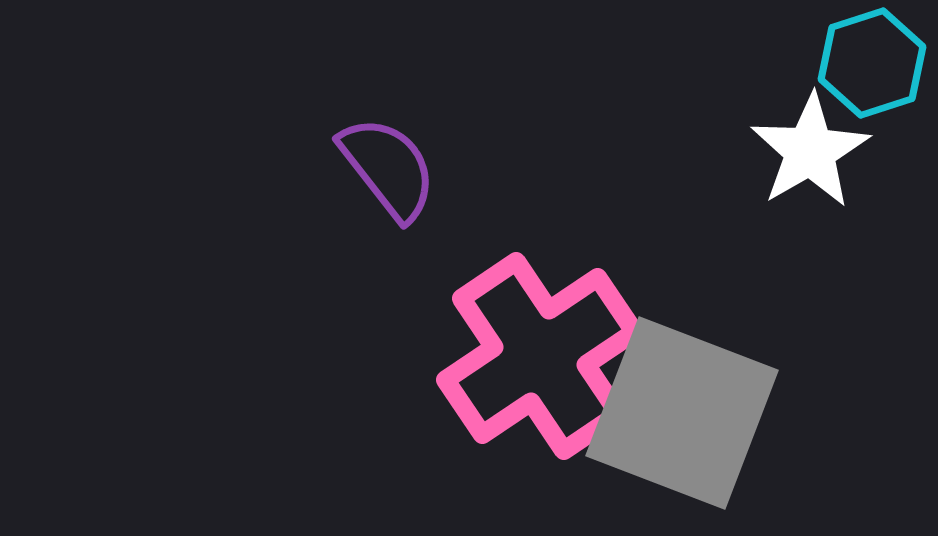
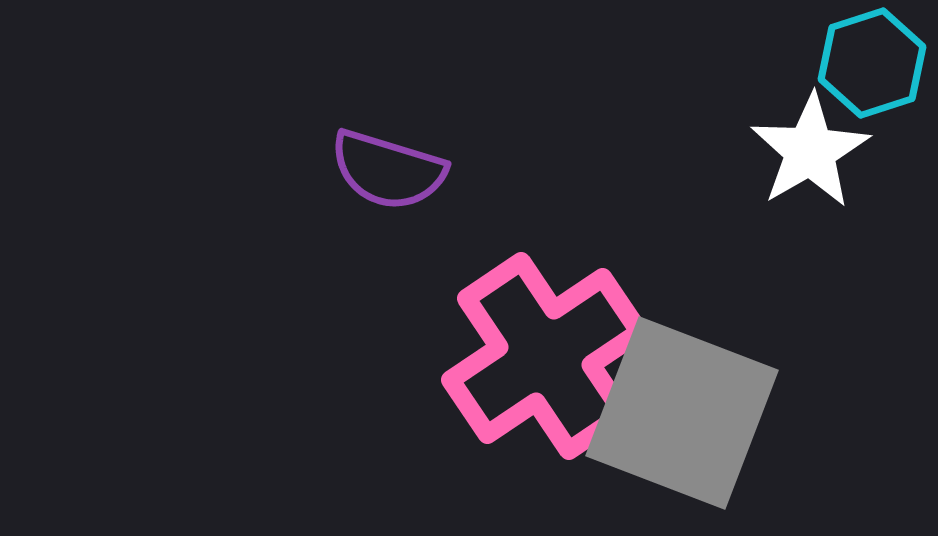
purple semicircle: moved 2 px down; rotated 145 degrees clockwise
pink cross: moved 5 px right
